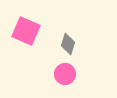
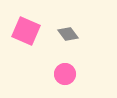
gray diamond: moved 10 px up; rotated 55 degrees counterclockwise
